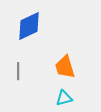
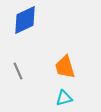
blue diamond: moved 4 px left, 6 px up
gray line: rotated 24 degrees counterclockwise
